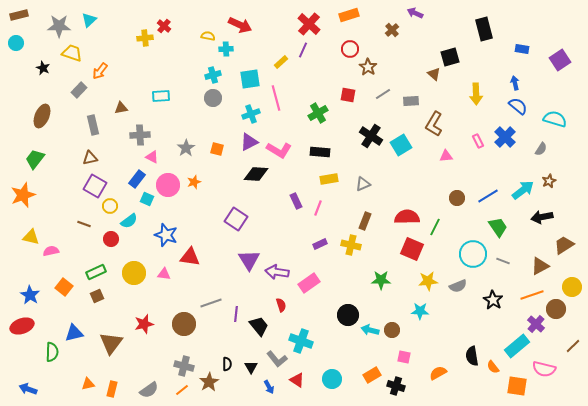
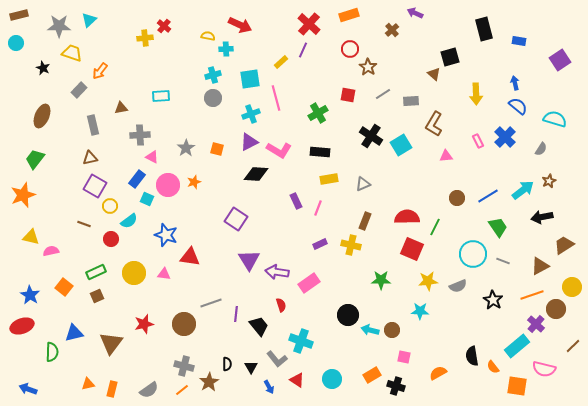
blue rectangle at (522, 49): moved 3 px left, 8 px up
